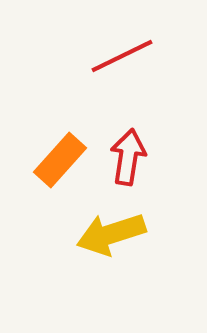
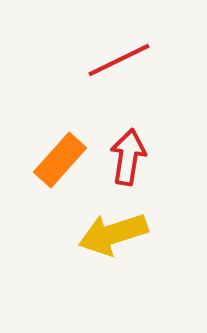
red line: moved 3 px left, 4 px down
yellow arrow: moved 2 px right
